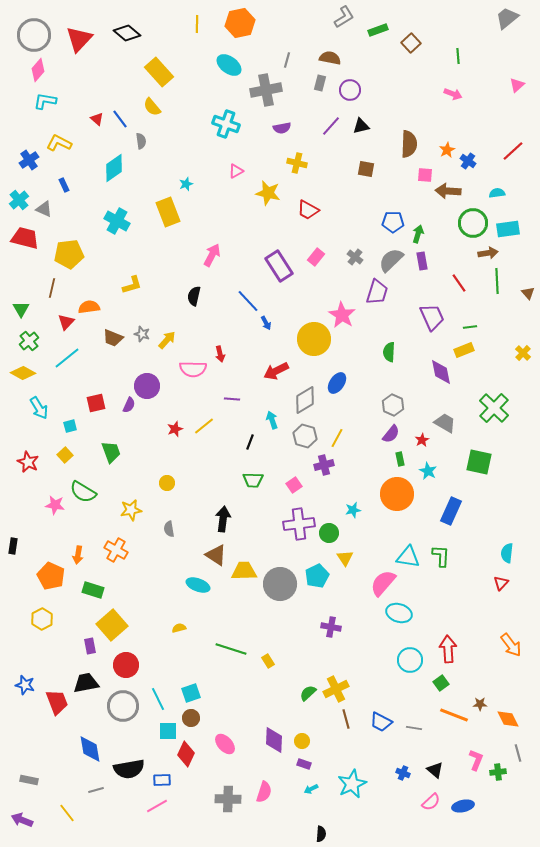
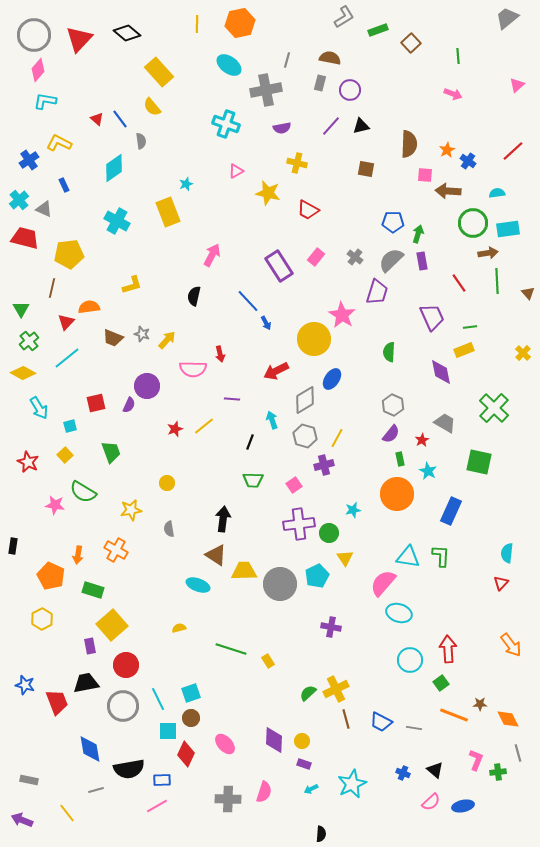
blue ellipse at (337, 383): moved 5 px left, 4 px up
